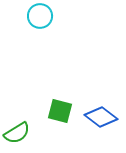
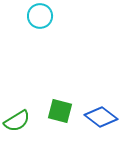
green semicircle: moved 12 px up
